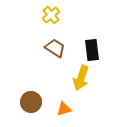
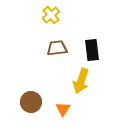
brown trapezoid: moved 2 px right; rotated 40 degrees counterclockwise
yellow arrow: moved 3 px down
orange triangle: moved 1 px left; rotated 42 degrees counterclockwise
